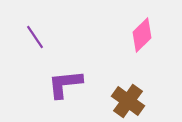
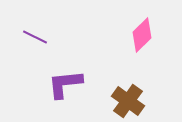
purple line: rotated 30 degrees counterclockwise
